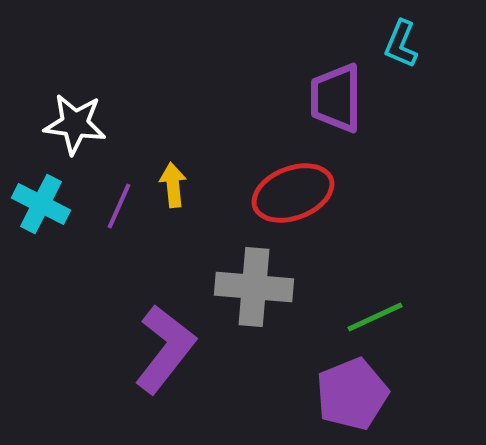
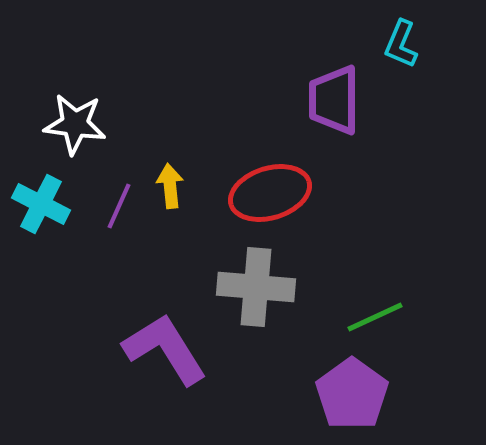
purple trapezoid: moved 2 px left, 2 px down
yellow arrow: moved 3 px left, 1 px down
red ellipse: moved 23 px left; rotated 4 degrees clockwise
gray cross: moved 2 px right
purple L-shape: rotated 70 degrees counterclockwise
purple pentagon: rotated 14 degrees counterclockwise
